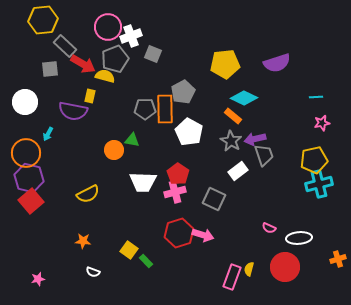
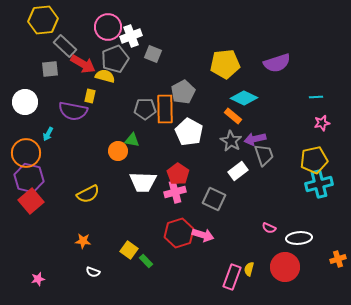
orange circle at (114, 150): moved 4 px right, 1 px down
